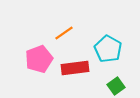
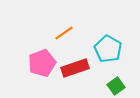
pink pentagon: moved 3 px right, 4 px down
red rectangle: rotated 12 degrees counterclockwise
